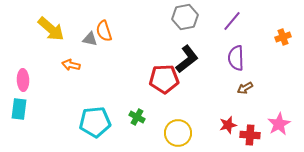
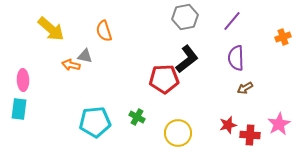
gray triangle: moved 5 px left, 17 px down
